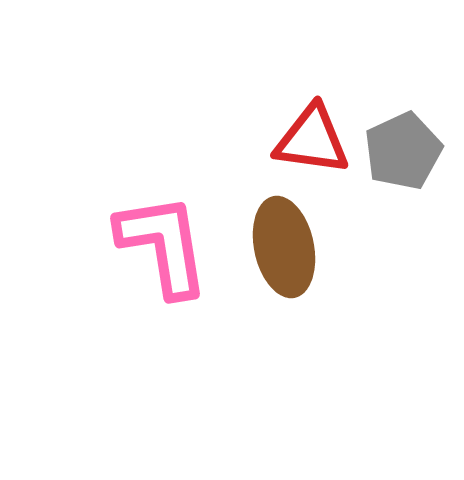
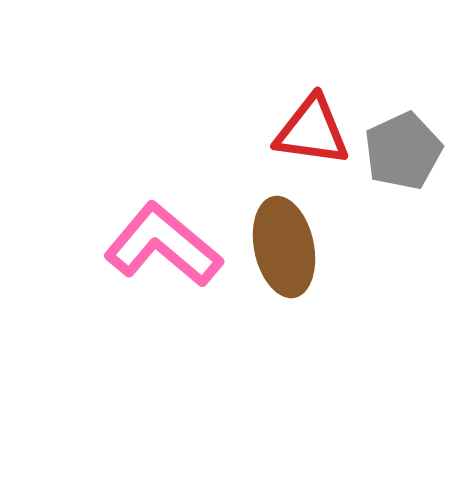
red triangle: moved 9 px up
pink L-shape: rotated 41 degrees counterclockwise
